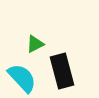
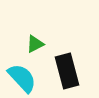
black rectangle: moved 5 px right
